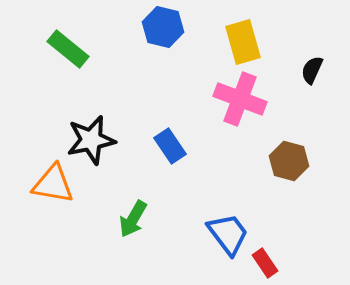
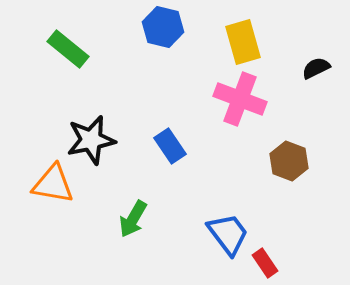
black semicircle: moved 4 px right, 2 px up; rotated 40 degrees clockwise
brown hexagon: rotated 6 degrees clockwise
